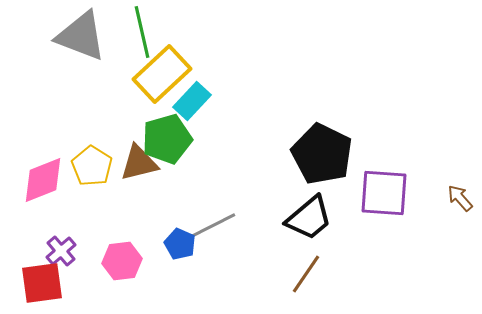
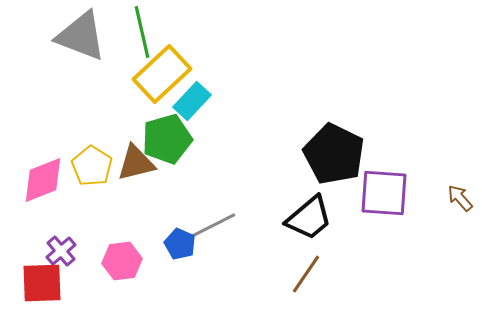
black pentagon: moved 12 px right
brown triangle: moved 3 px left
red square: rotated 6 degrees clockwise
